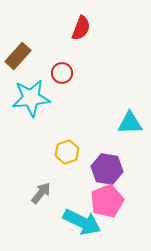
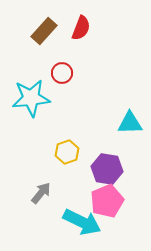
brown rectangle: moved 26 px right, 25 px up
